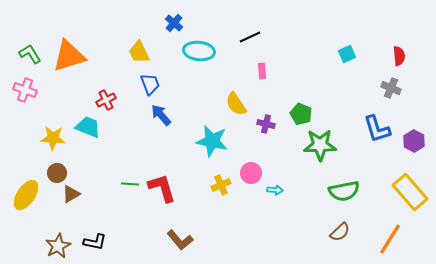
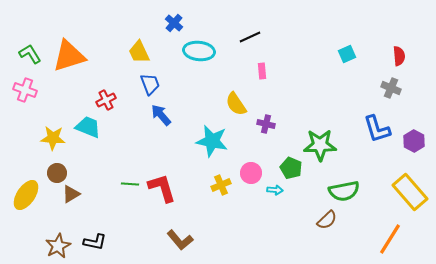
green pentagon: moved 10 px left, 54 px down
brown semicircle: moved 13 px left, 12 px up
